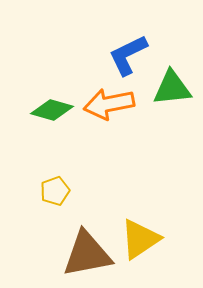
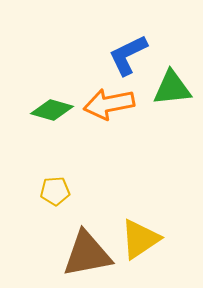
yellow pentagon: rotated 16 degrees clockwise
